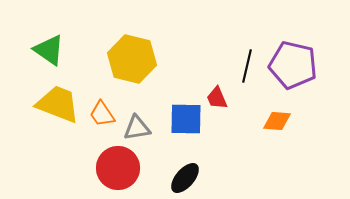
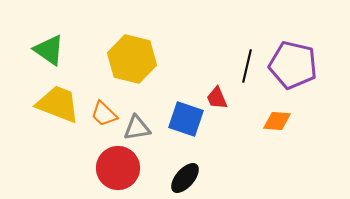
orange trapezoid: moved 2 px right; rotated 12 degrees counterclockwise
blue square: rotated 18 degrees clockwise
